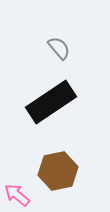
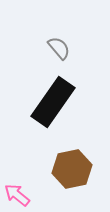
black rectangle: moved 2 px right; rotated 21 degrees counterclockwise
brown hexagon: moved 14 px right, 2 px up
